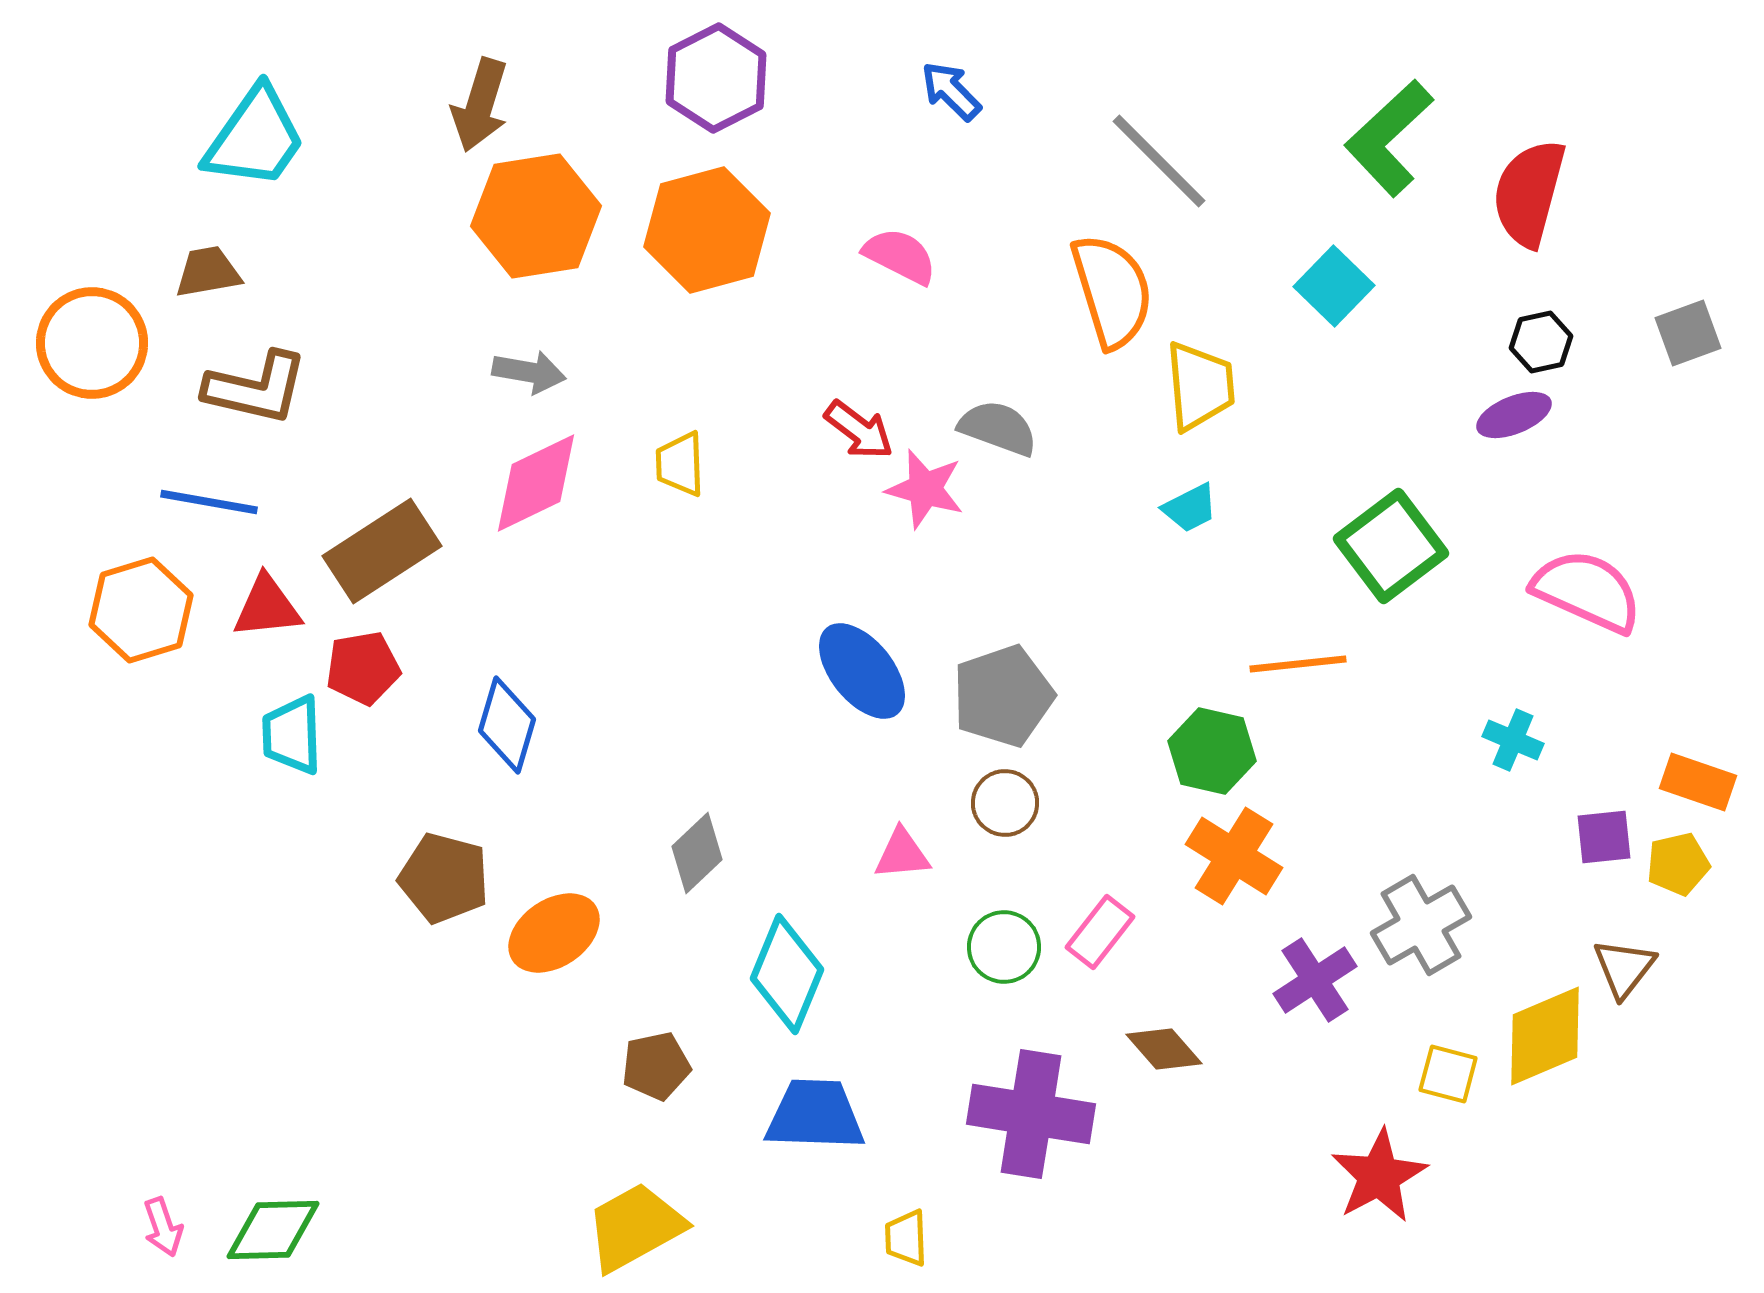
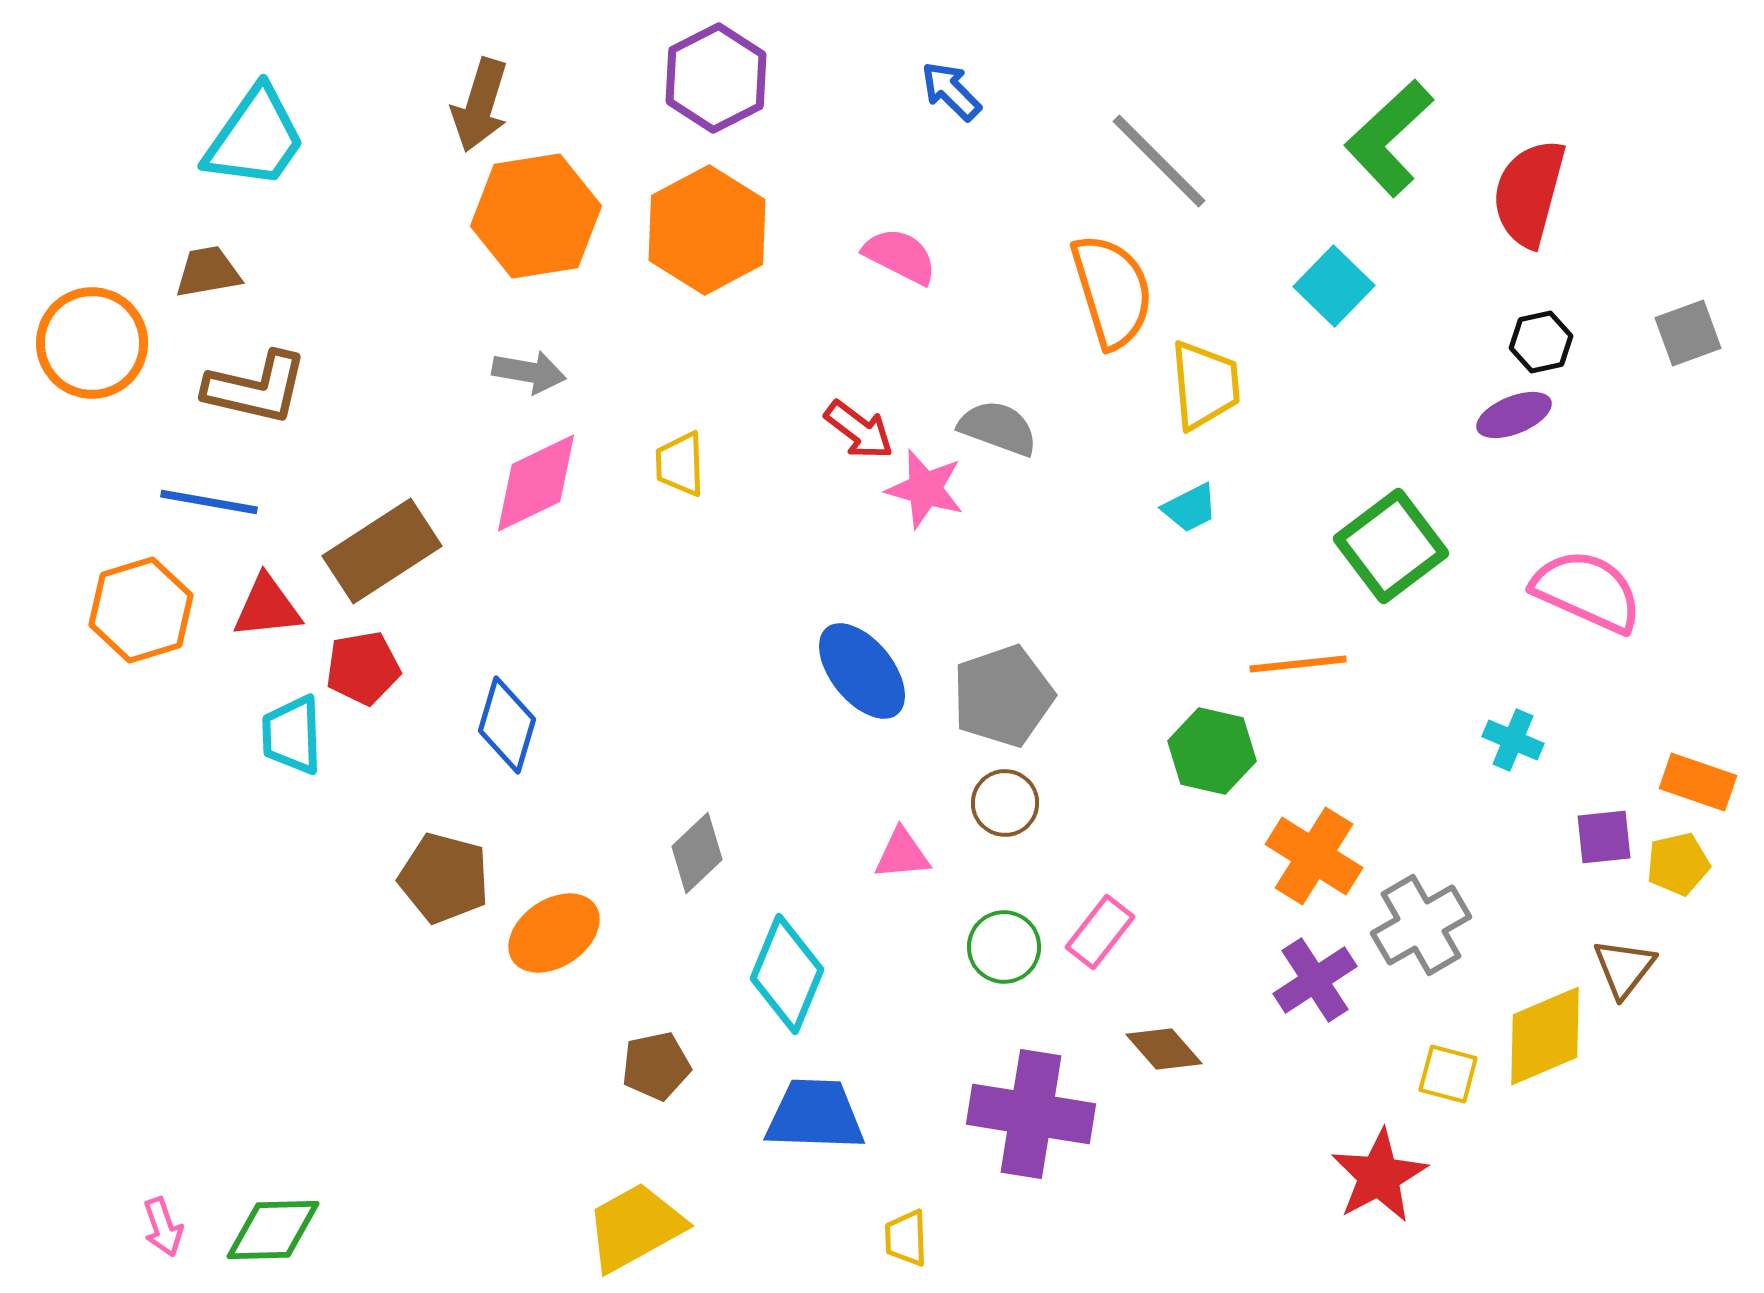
orange hexagon at (707, 230): rotated 13 degrees counterclockwise
yellow trapezoid at (1200, 386): moved 5 px right, 1 px up
orange cross at (1234, 856): moved 80 px right
